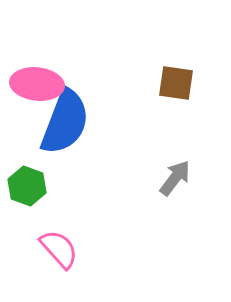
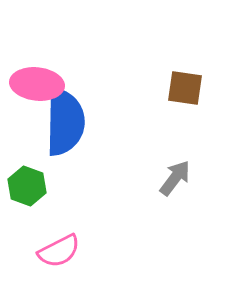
brown square: moved 9 px right, 5 px down
blue semicircle: rotated 20 degrees counterclockwise
pink semicircle: moved 2 px down; rotated 105 degrees clockwise
